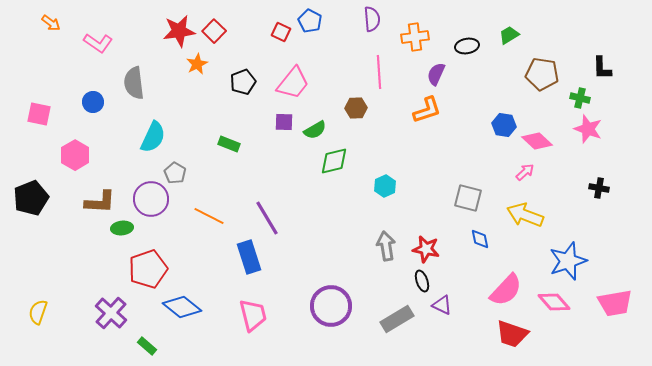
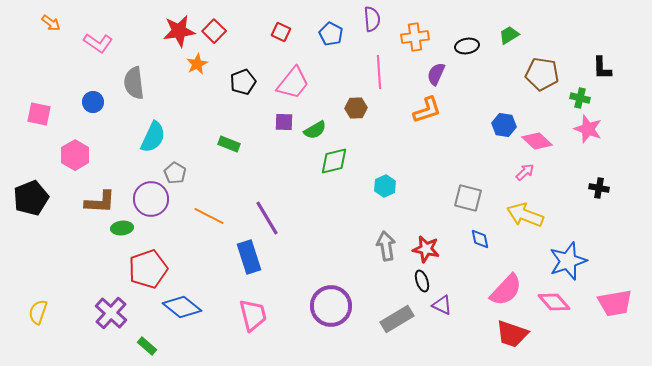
blue pentagon at (310, 21): moved 21 px right, 13 px down
